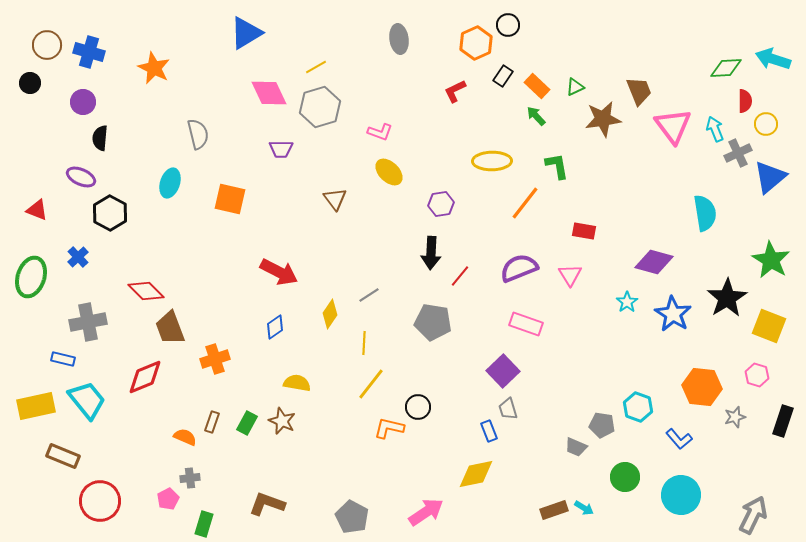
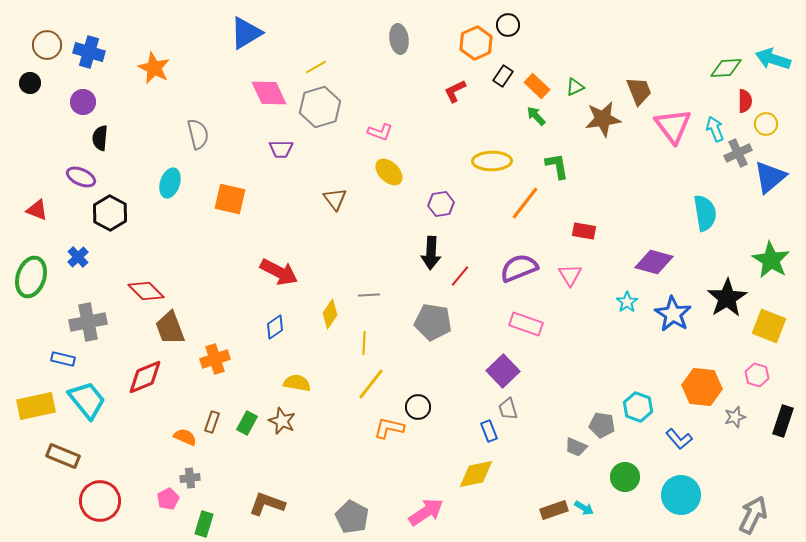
gray line at (369, 295): rotated 30 degrees clockwise
